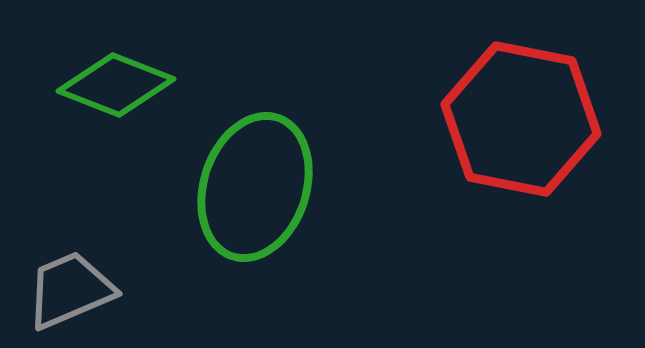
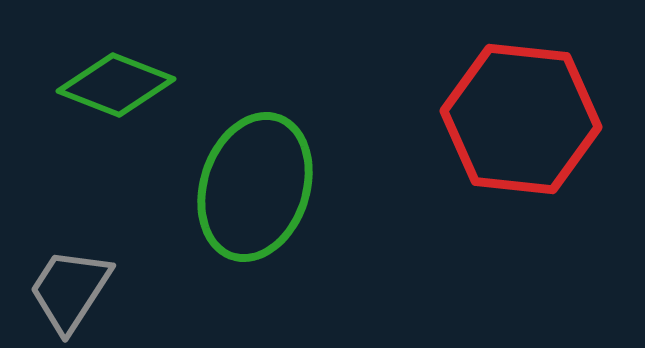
red hexagon: rotated 5 degrees counterclockwise
gray trapezoid: rotated 34 degrees counterclockwise
